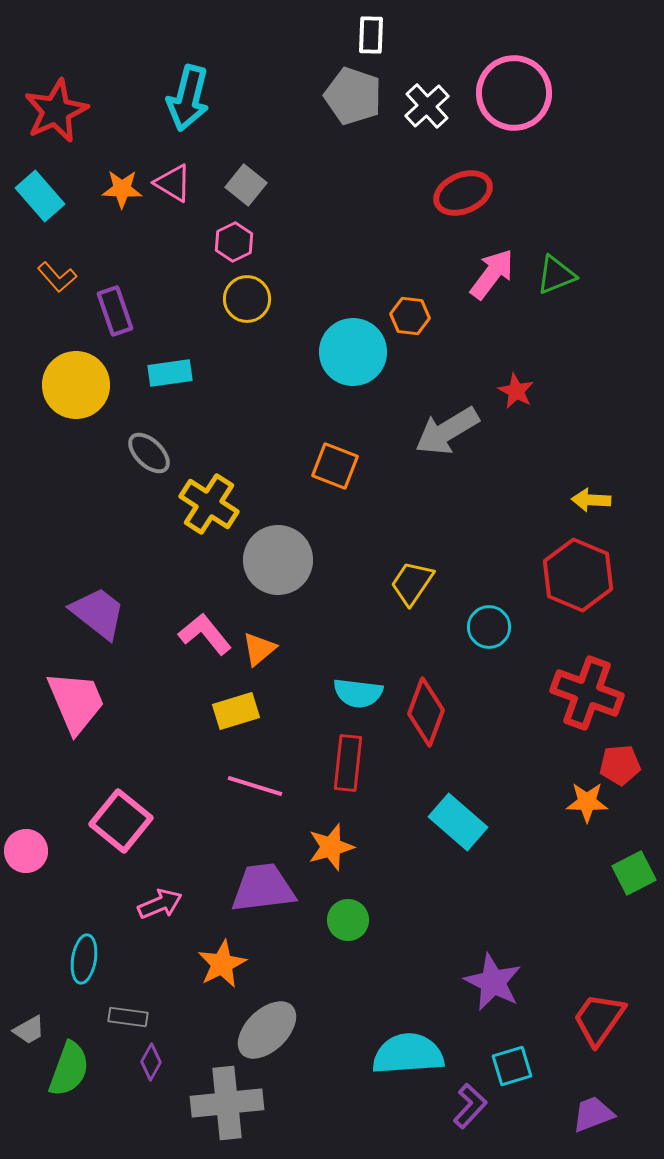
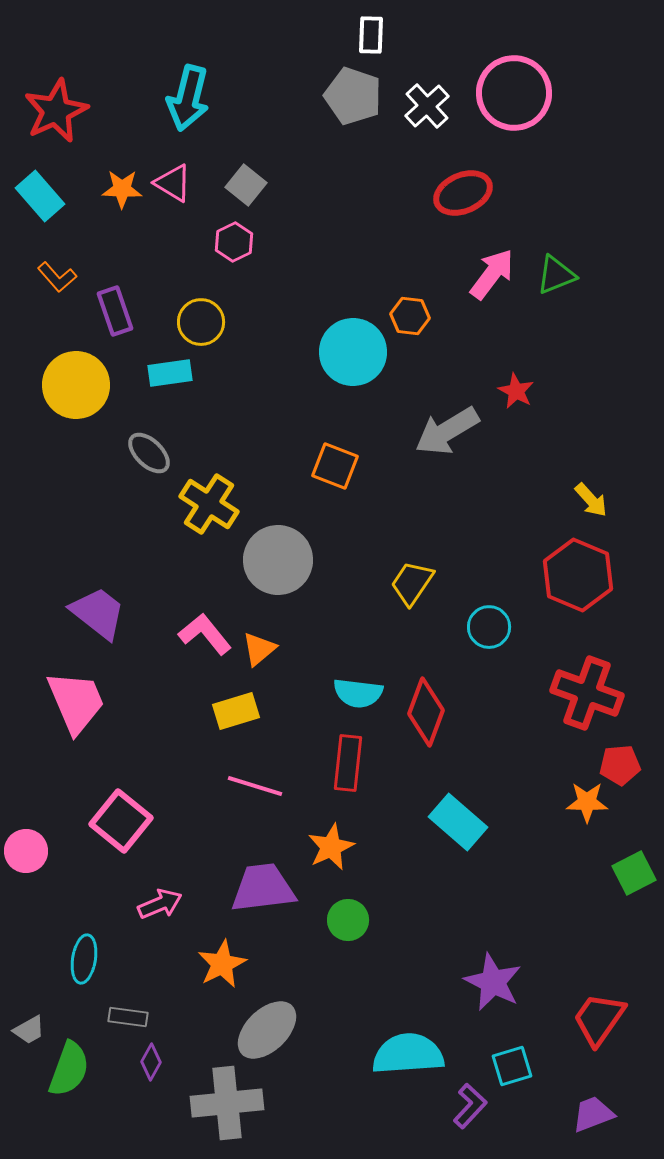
yellow circle at (247, 299): moved 46 px left, 23 px down
yellow arrow at (591, 500): rotated 135 degrees counterclockwise
orange star at (331, 847): rotated 9 degrees counterclockwise
